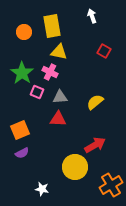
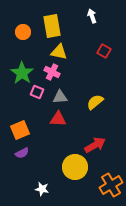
orange circle: moved 1 px left
pink cross: moved 2 px right
